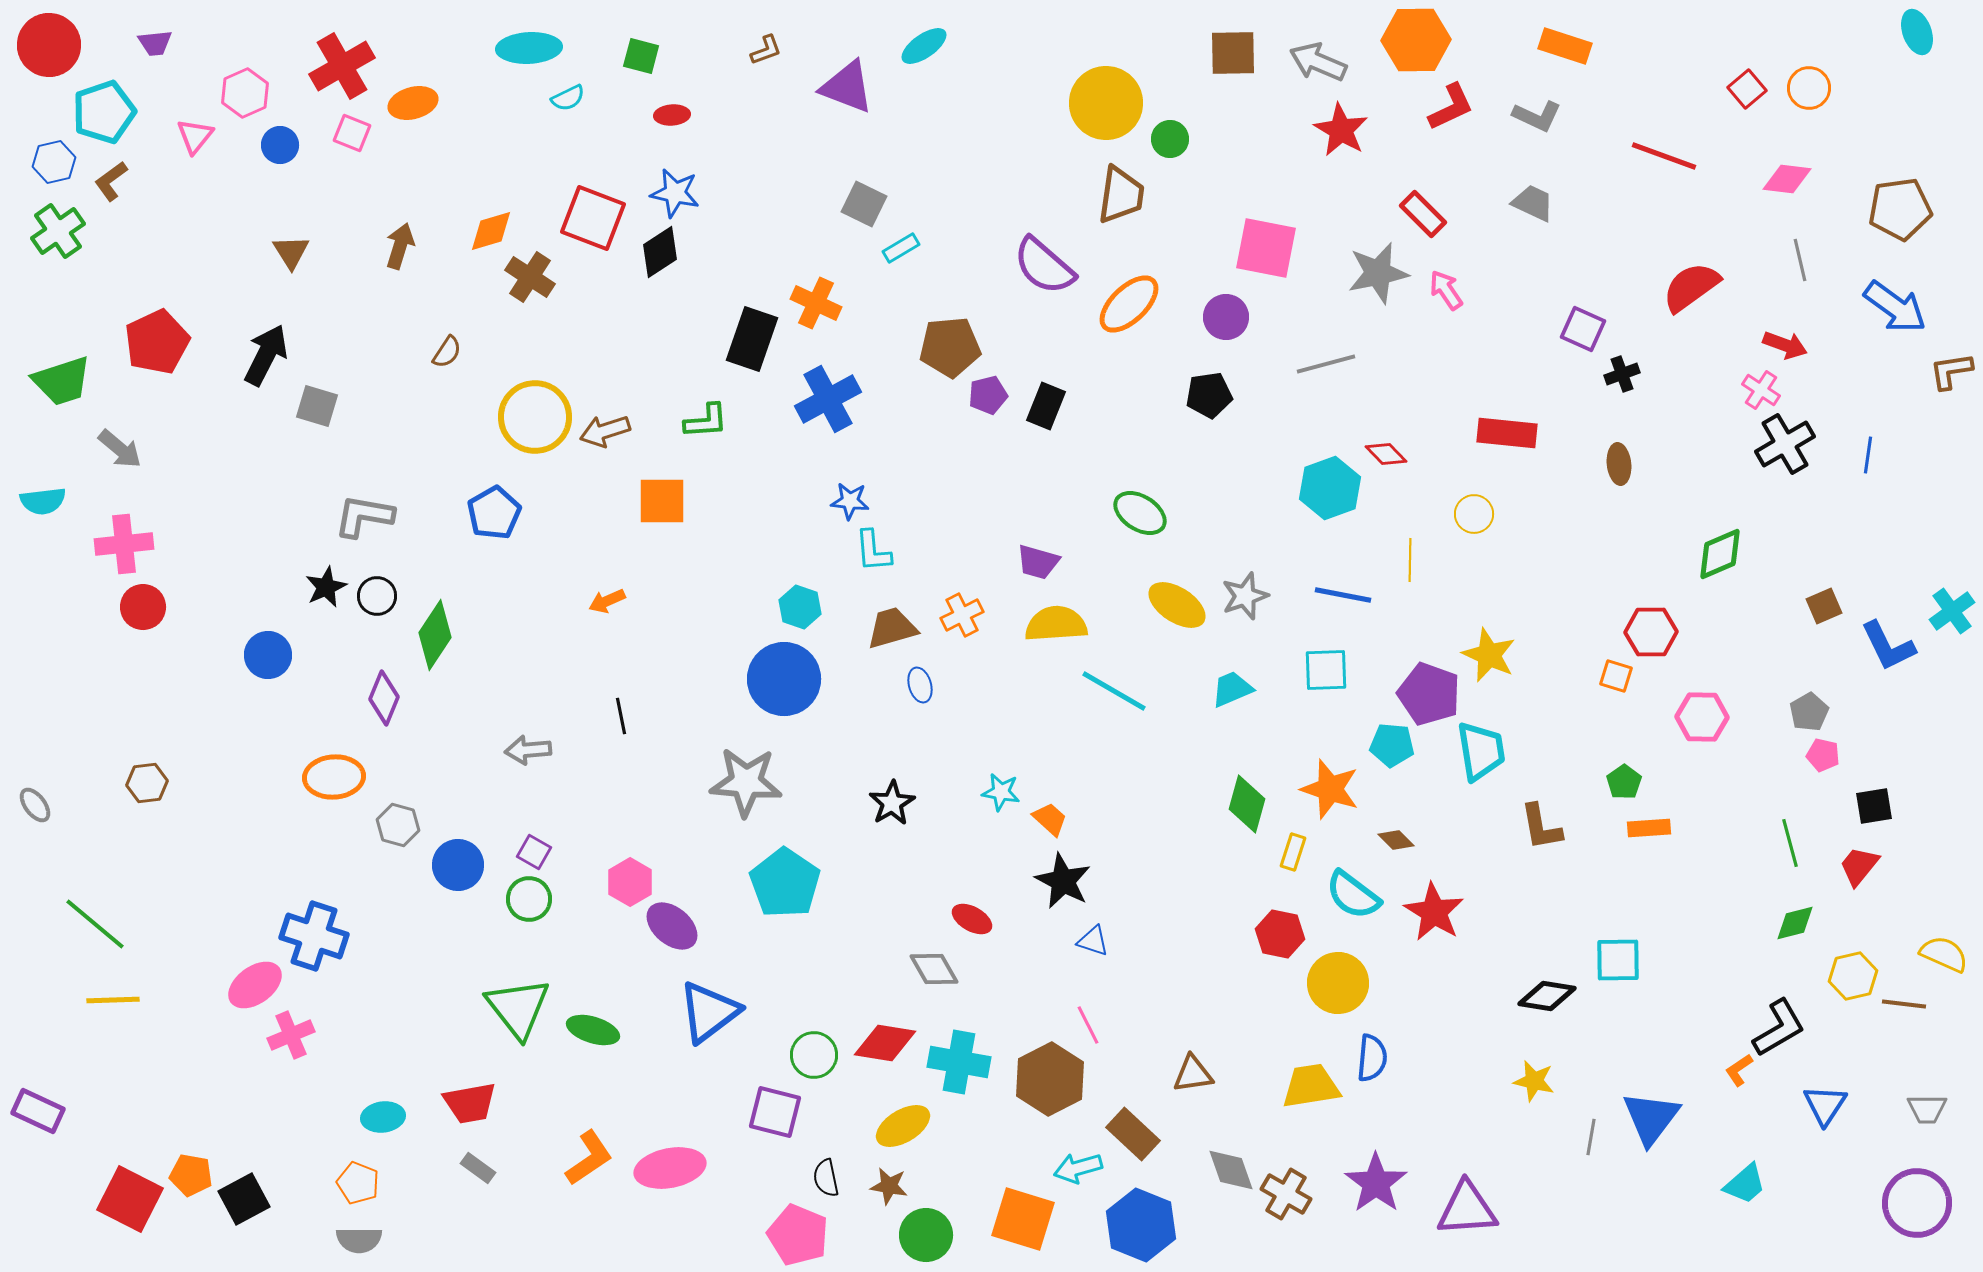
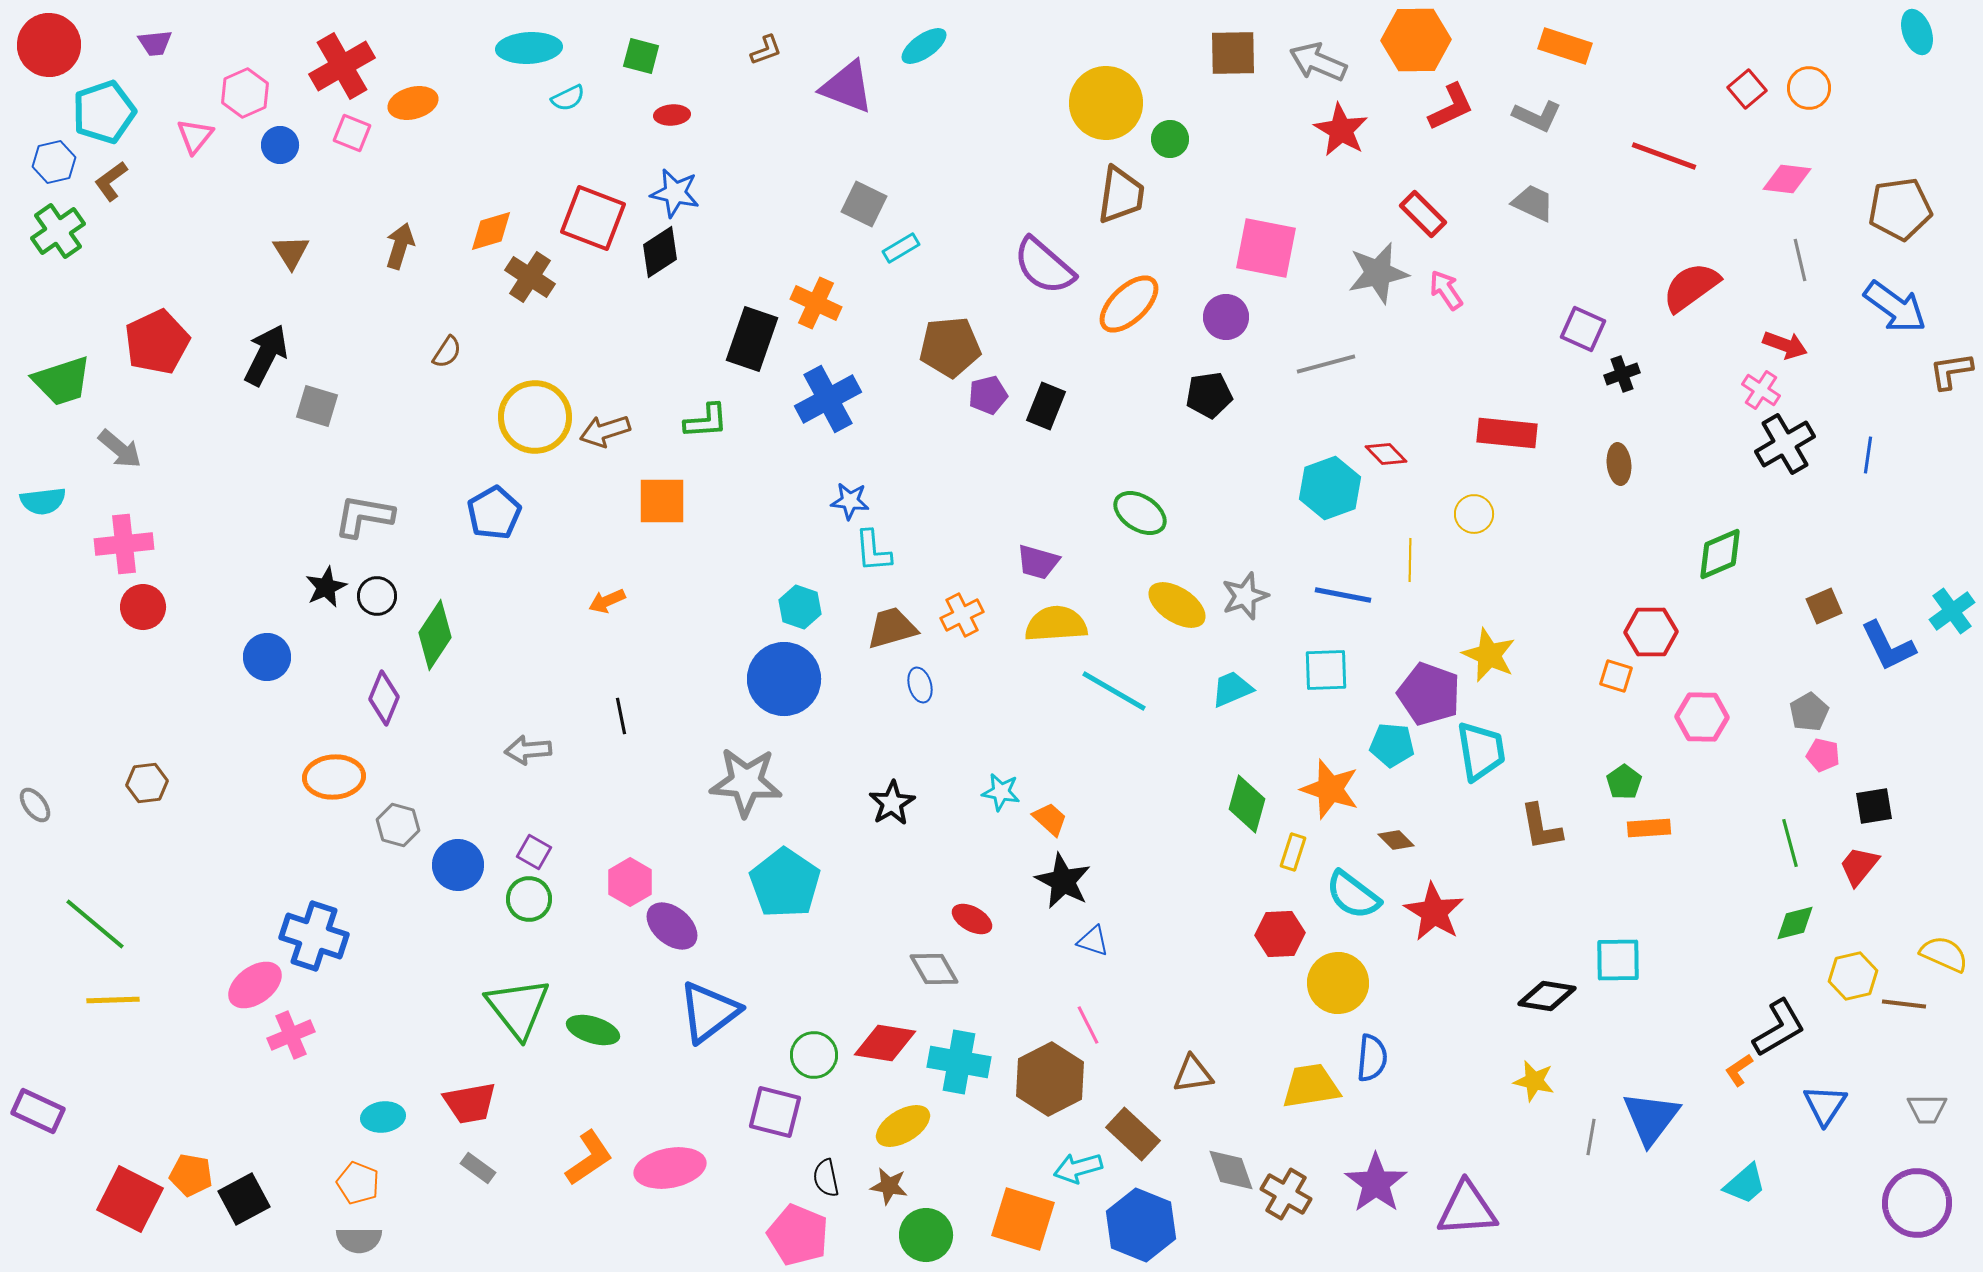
blue circle at (268, 655): moved 1 px left, 2 px down
red hexagon at (1280, 934): rotated 15 degrees counterclockwise
